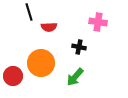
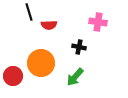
red semicircle: moved 2 px up
